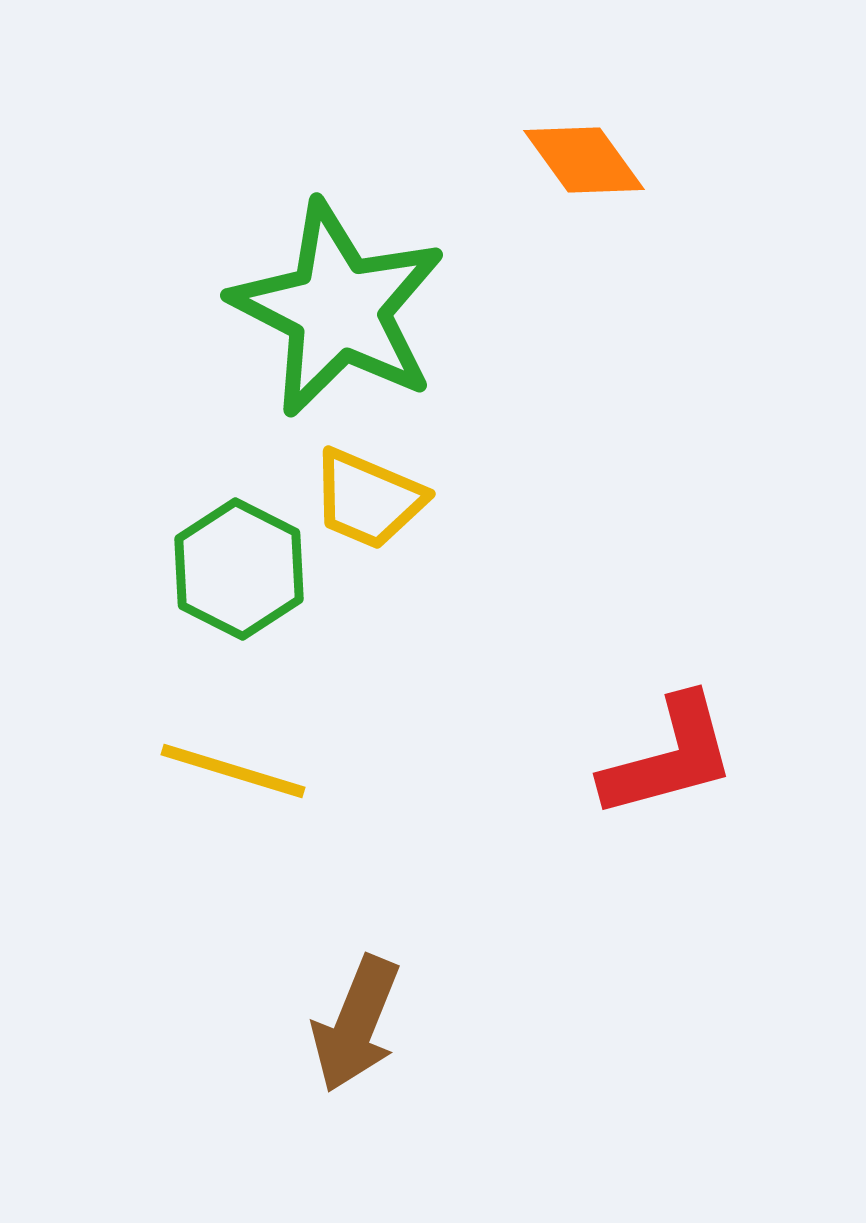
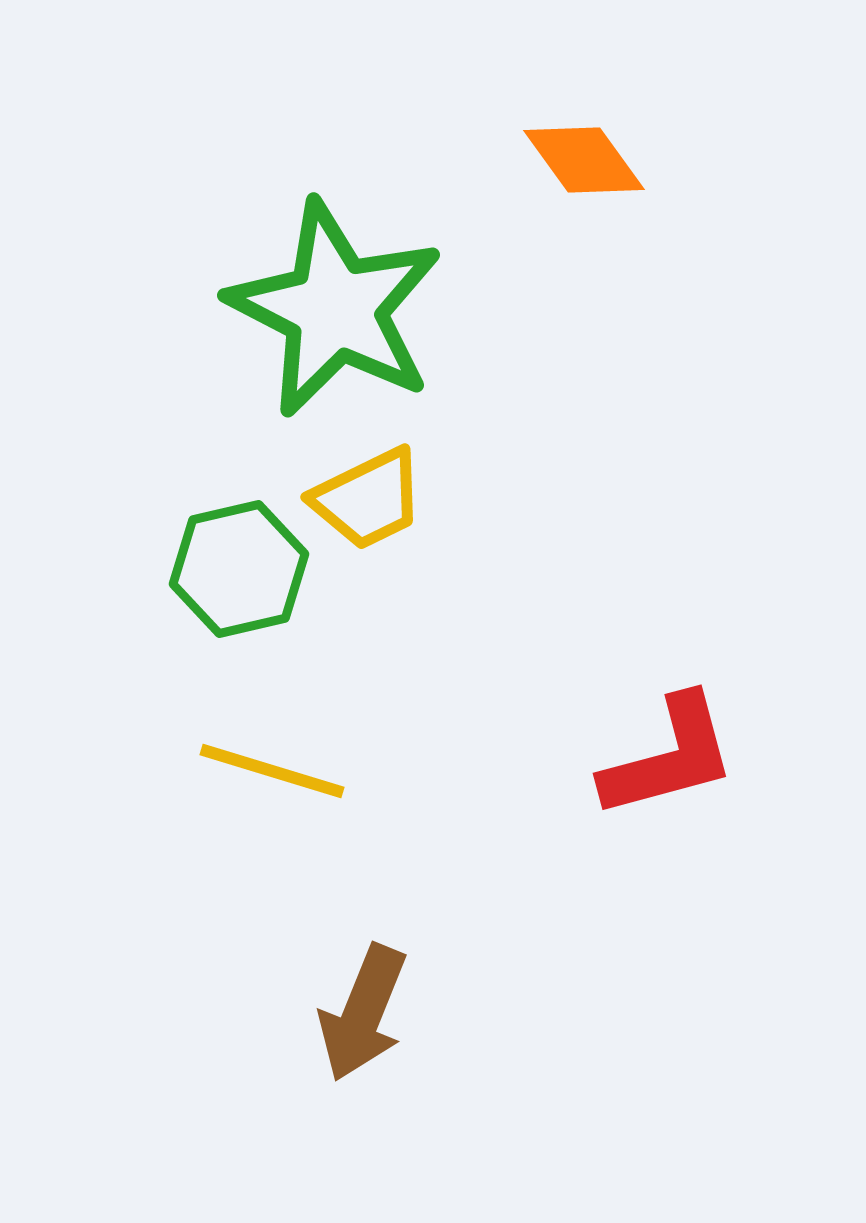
green star: moved 3 px left
yellow trapezoid: rotated 49 degrees counterclockwise
green hexagon: rotated 20 degrees clockwise
yellow line: moved 39 px right
brown arrow: moved 7 px right, 11 px up
